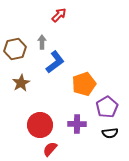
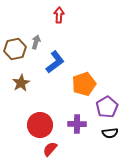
red arrow: rotated 42 degrees counterclockwise
gray arrow: moved 6 px left; rotated 16 degrees clockwise
